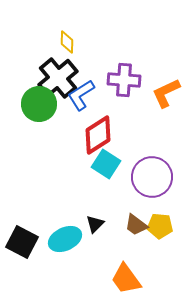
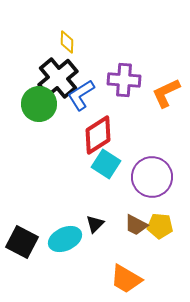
brown trapezoid: rotated 10 degrees counterclockwise
orange trapezoid: rotated 24 degrees counterclockwise
